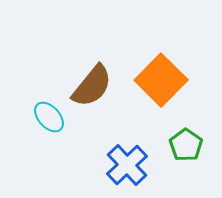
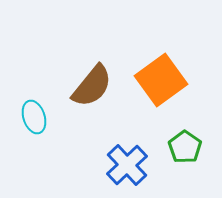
orange square: rotated 9 degrees clockwise
cyan ellipse: moved 15 px left; rotated 24 degrees clockwise
green pentagon: moved 1 px left, 2 px down
